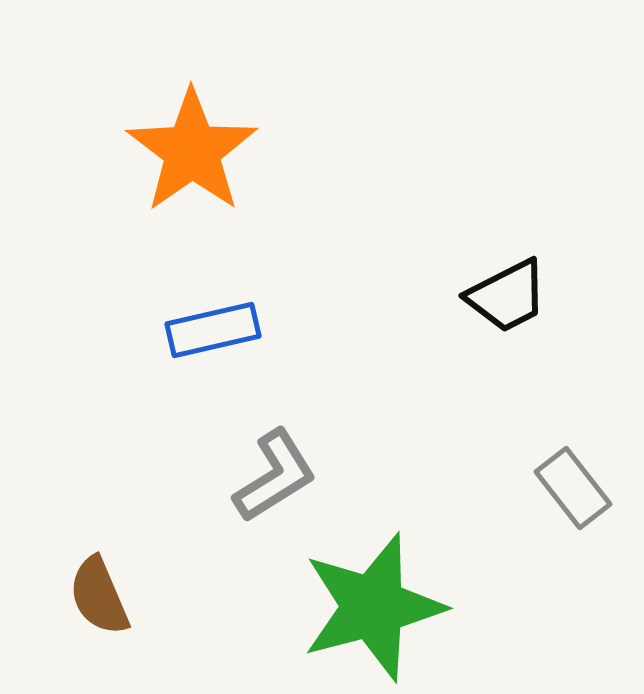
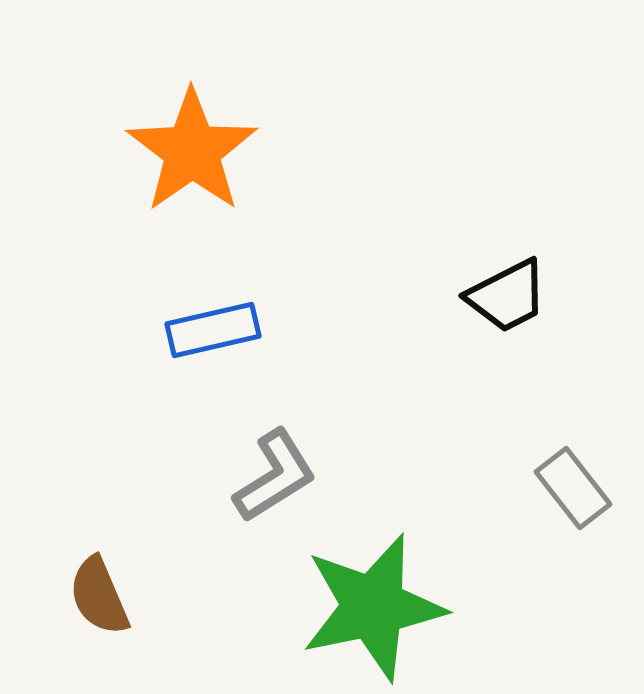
green star: rotated 3 degrees clockwise
